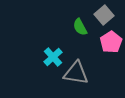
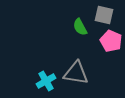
gray square: rotated 36 degrees counterclockwise
pink pentagon: moved 1 px up; rotated 15 degrees counterclockwise
cyan cross: moved 7 px left, 24 px down; rotated 12 degrees clockwise
